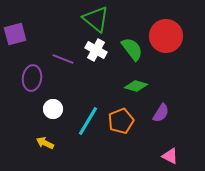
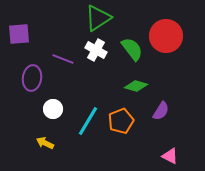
green triangle: moved 2 px right, 1 px up; rotated 48 degrees clockwise
purple square: moved 4 px right; rotated 10 degrees clockwise
purple semicircle: moved 2 px up
